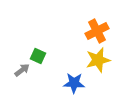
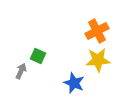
yellow star: rotated 10 degrees clockwise
gray arrow: moved 1 px left, 1 px down; rotated 28 degrees counterclockwise
blue star: rotated 20 degrees clockwise
